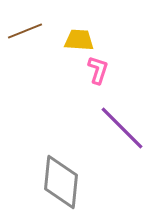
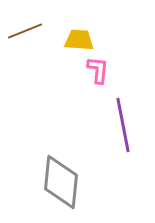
pink L-shape: rotated 12 degrees counterclockwise
purple line: moved 1 px right, 3 px up; rotated 34 degrees clockwise
